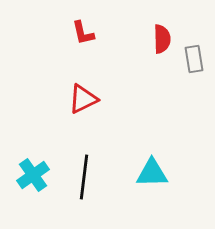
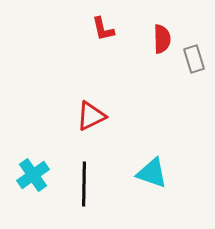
red L-shape: moved 20 px right, 4 px up
gray rectangle: rotated 8 degrees counterclockwise
red triangle: moved 8 px right, 17 px down
cyan triangle: rotated 20 degrees clockwise
black line: moved 7 px down; rotated 6 degrees counterclockwise
